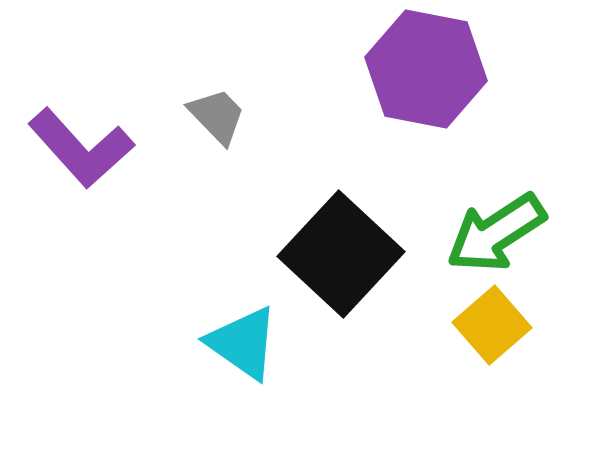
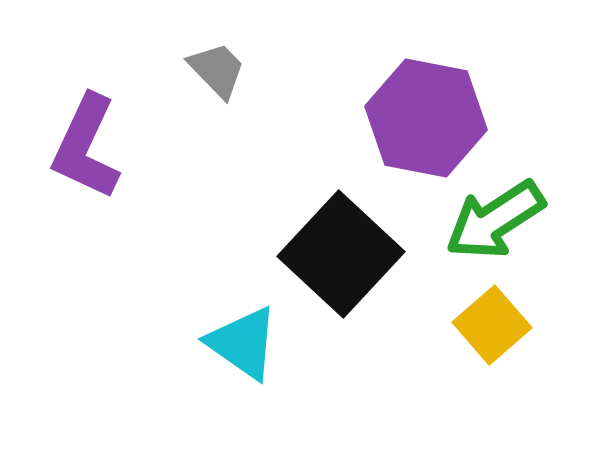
purple hexagon: moved 49 px down
gray trapezoid: moved 46 px up
purple L-shape: moved 5 px right, 1 px up; rotated 67 degrees clockwise
green arrow: moved 1 px left, 13 px up
